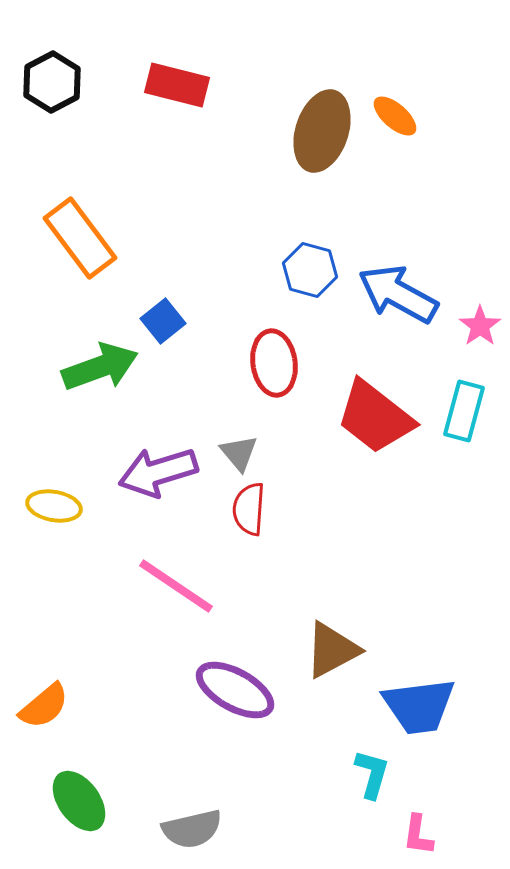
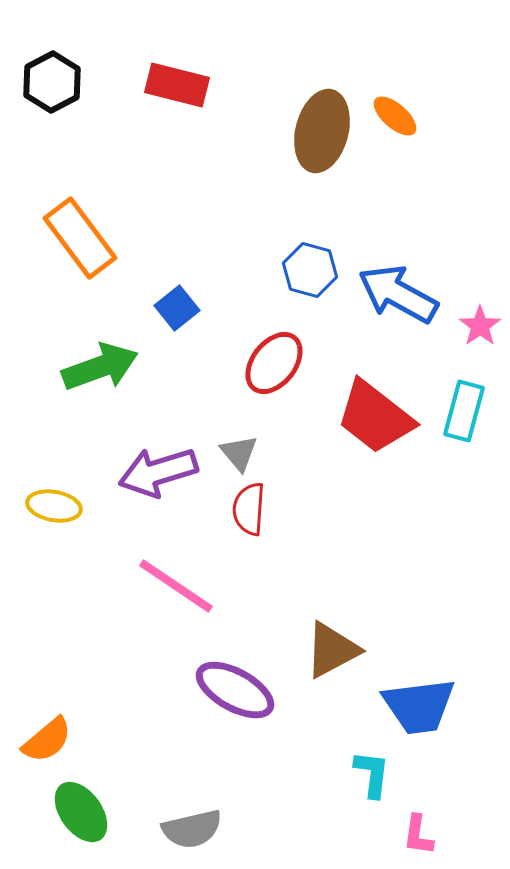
brown ellipse: rotated 4 degrees counterclockwise
blue square: moved 14 px right, 13 px up
red ellipse: rotated 46 degrees clockwise
orange semicircle: moved 3 px right, 34 px down
cyan L-shape: rotated 9 degrees counterclockwise
green ellipse: moved 2 px right, 11 px down
